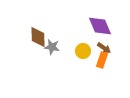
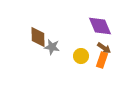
yellow circle: moved 2 px left, 5 px down
